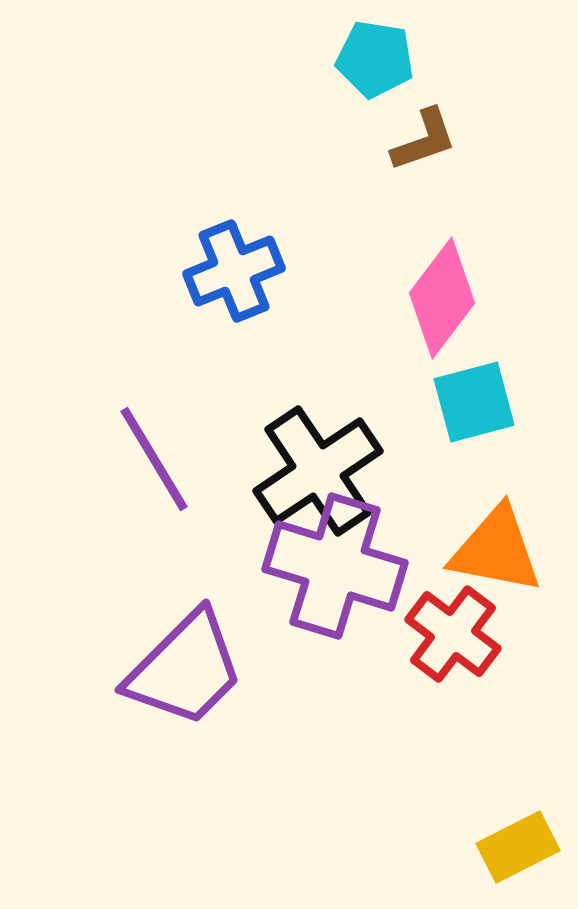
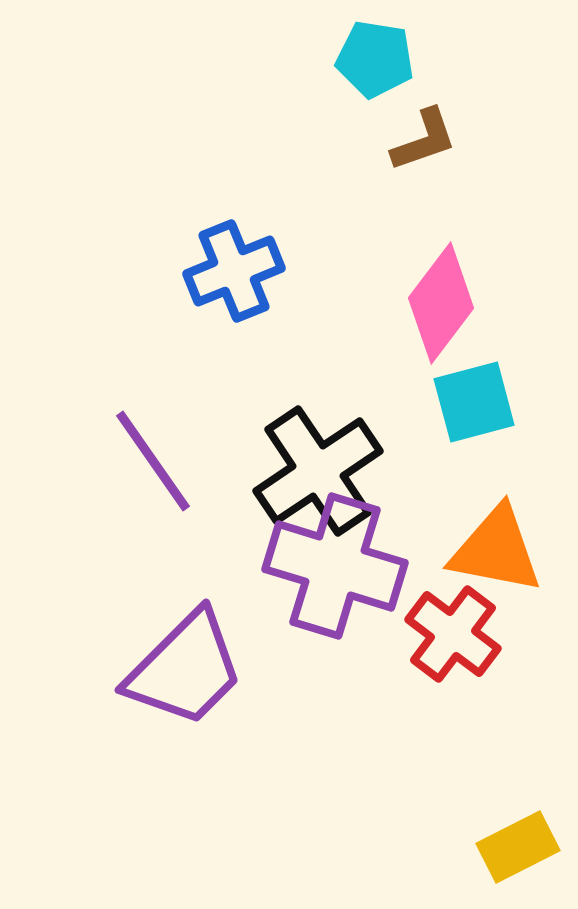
pink diamond: moved 1 px left, 5 px down
purple line: moved 1 px left, 2 px down; rotated 4 degrees counterclockwise
